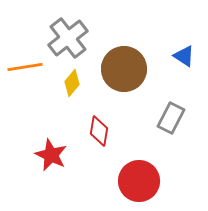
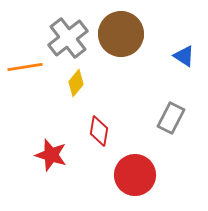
brown circle: moved 3 px left, 35 px up
yellow diamond: moved 4 px right
red star: rotated 8 degrees counterclockwise
red circle: moved 4 px left, 6 px up
